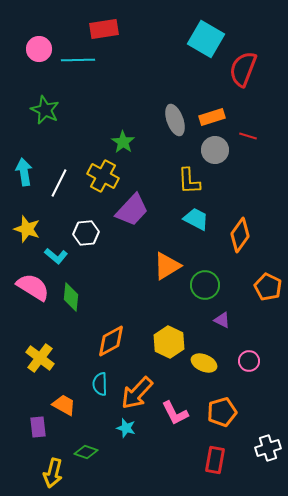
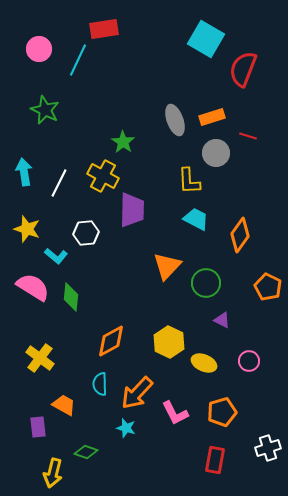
cyan line at (78, 60): rotated 64 degrees counterclockwise
gray circle at (215, 150): moved 1 px right, 3 px down
purple trapezoid at (132, 210): rotated 42 degrees counterclockwise
orange triangle at (167, 266): rotated 16 degrees counterclockwise
green circle at (205, 285): moved 1 px right, 2 px up
